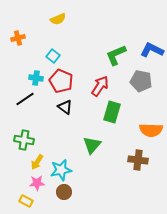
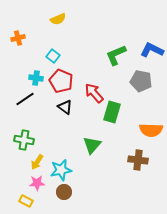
red arrow: moved 6 px left, 7 px down; rotated 75 degrees counterclockwise
